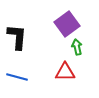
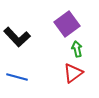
black L-shape: rotated 132 degrees clockwise
green arrow: moved 2 px down
red triangle: moved 8 px right, 1 px down; rotated 35 degrees counterclockwise
